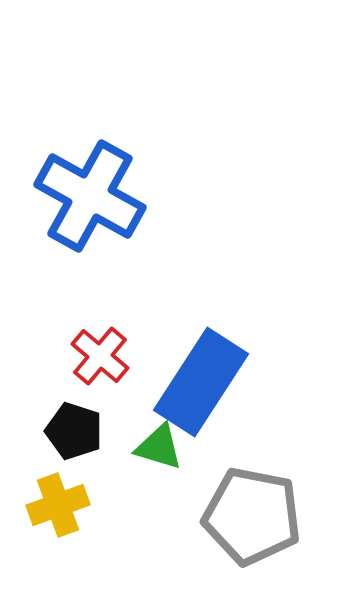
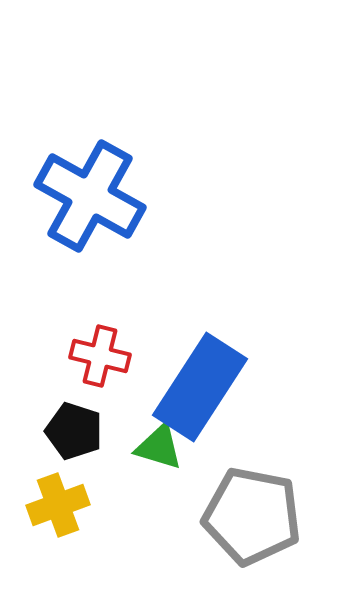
red cross: rotated 26 degrees counterclockwise
blue rectangle: moved 1 px left, 5 px down
